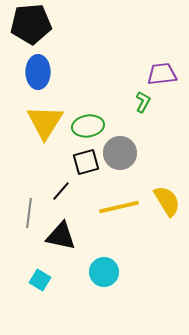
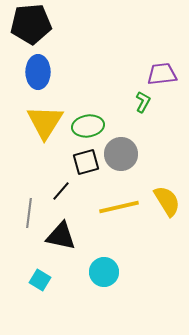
gray circle: moved 1 px right, 1 px down
